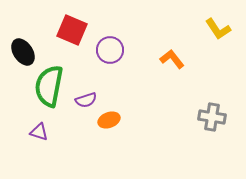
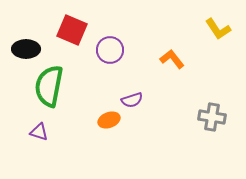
black ellipse: moved 3 px right, 3 px up; rotated 56 degrees counterclockwise
purple semicircle: moved 46 px right
